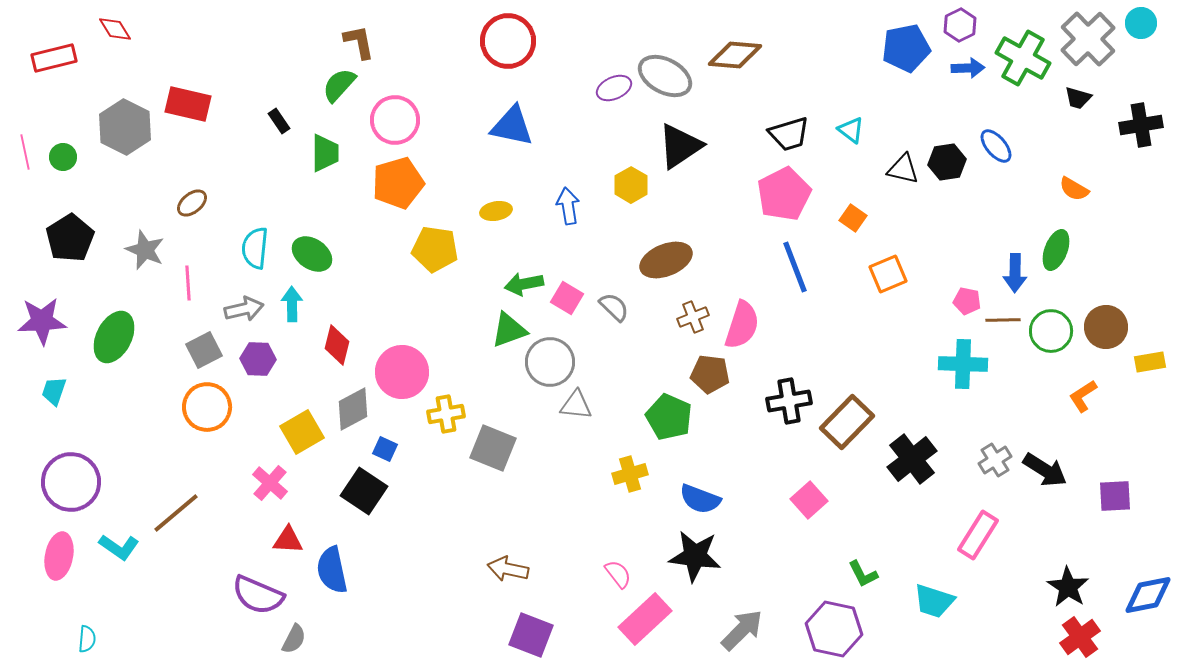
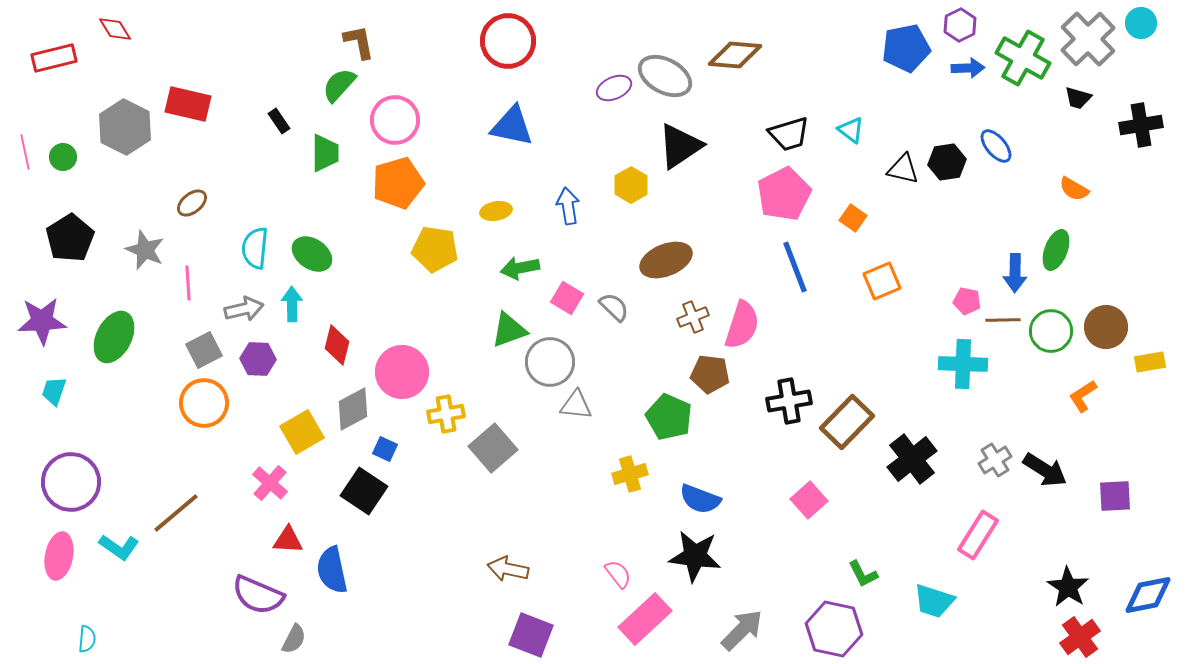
orange square at (888, 274): moved 6 px left, 7 px down
green arrow at (524, 284): moved 4 px left, 16 px up
orange circle at (207, 407): moved 3 px left, 4 px up
gray square at (493, 448): rotated 27 degrees clockwise
